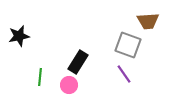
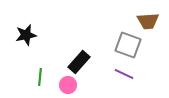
black star: moved 7 px right, 1 px up
black rectangle: moved 1 px right; rotated 10 degrees clockwise
purple line: rotated 30 degrees counterclockwise
pink circle: moved 1 px left
